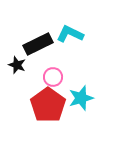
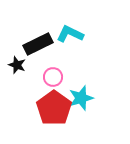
red pentagon: moved 6 px right, 3 px down
